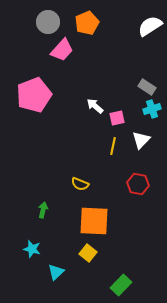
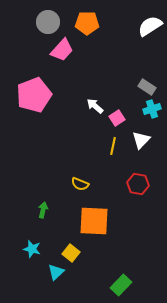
orange pentagon: rotated 25 degrees clockwise
pink square: rotated 21 degrees counterclockwise
yellow square: moved 17 px left
